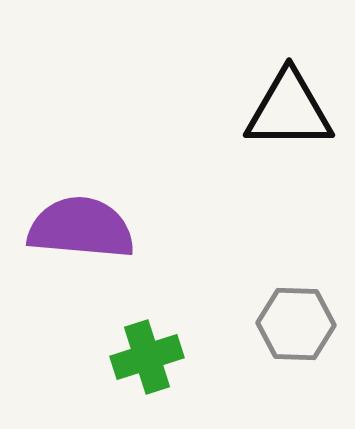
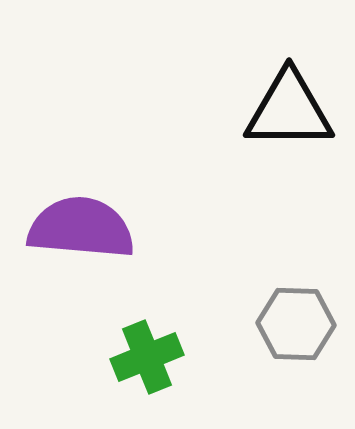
green cross: rotated 4 degrees counterclockwise
